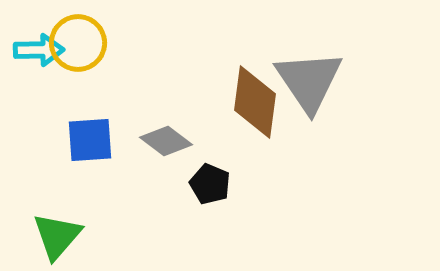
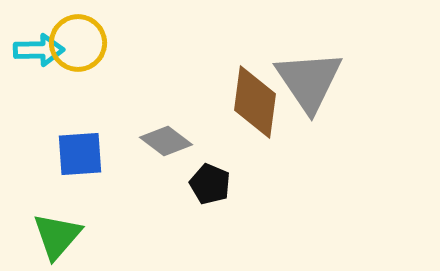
blue square: moved 10 px left, 14 px down
